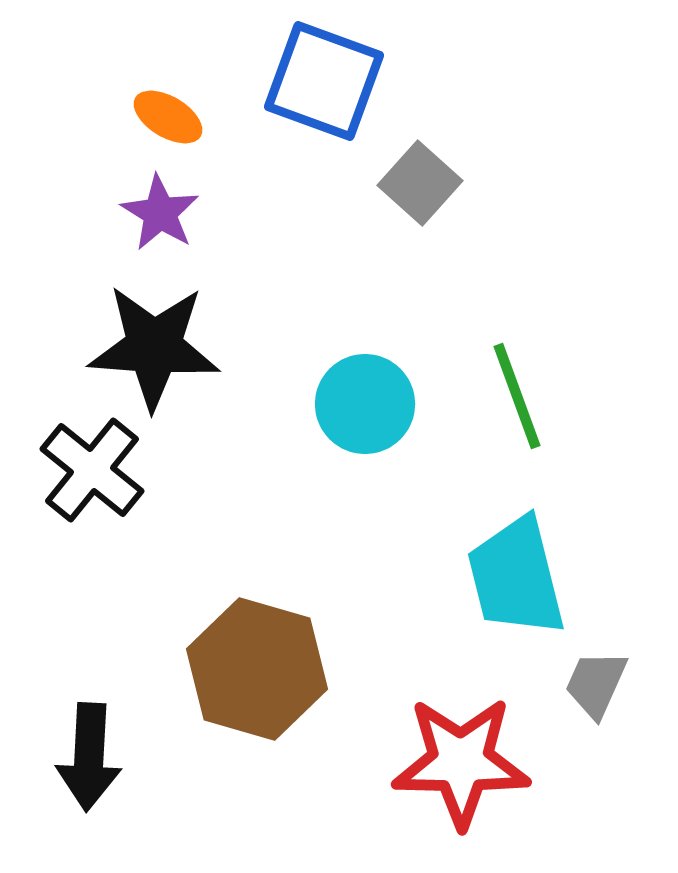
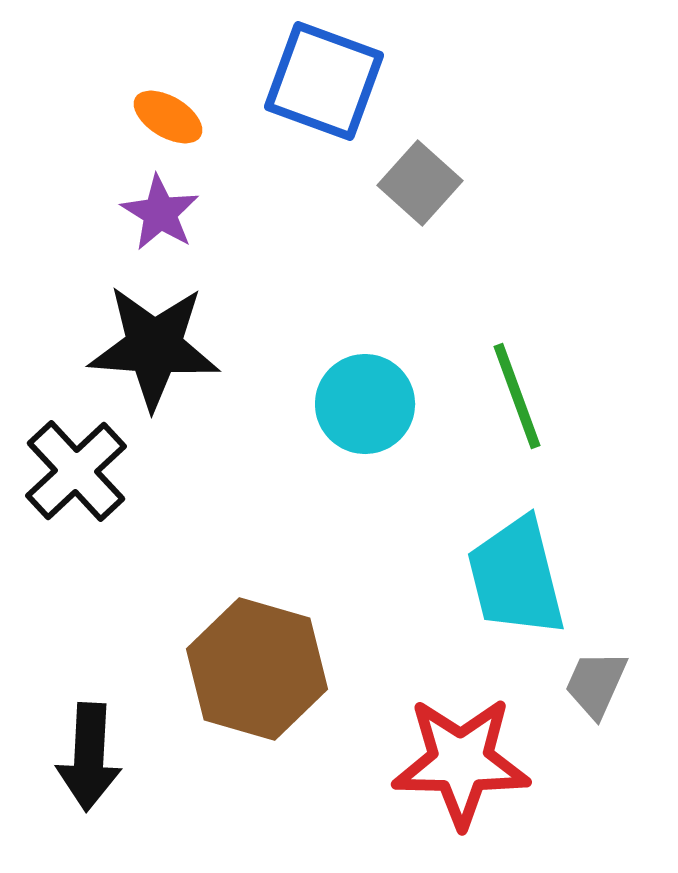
black cross: moved 16 px left, 1 px down; rotated 8 degrees clockwise
